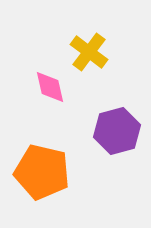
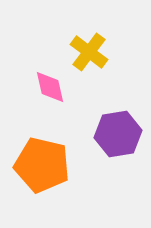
purple hexagon: moved 1 px right, 3 px down; rotated 6 degrees clockwise
orange pentagon: moved 7 px up
